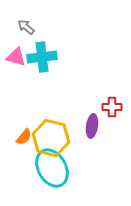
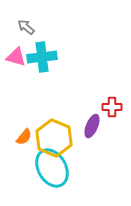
purple ellipse: rotated 15 degrees clockwise
yellow hexagon: moved 3 px right; rotated 9 degrees clockwise
